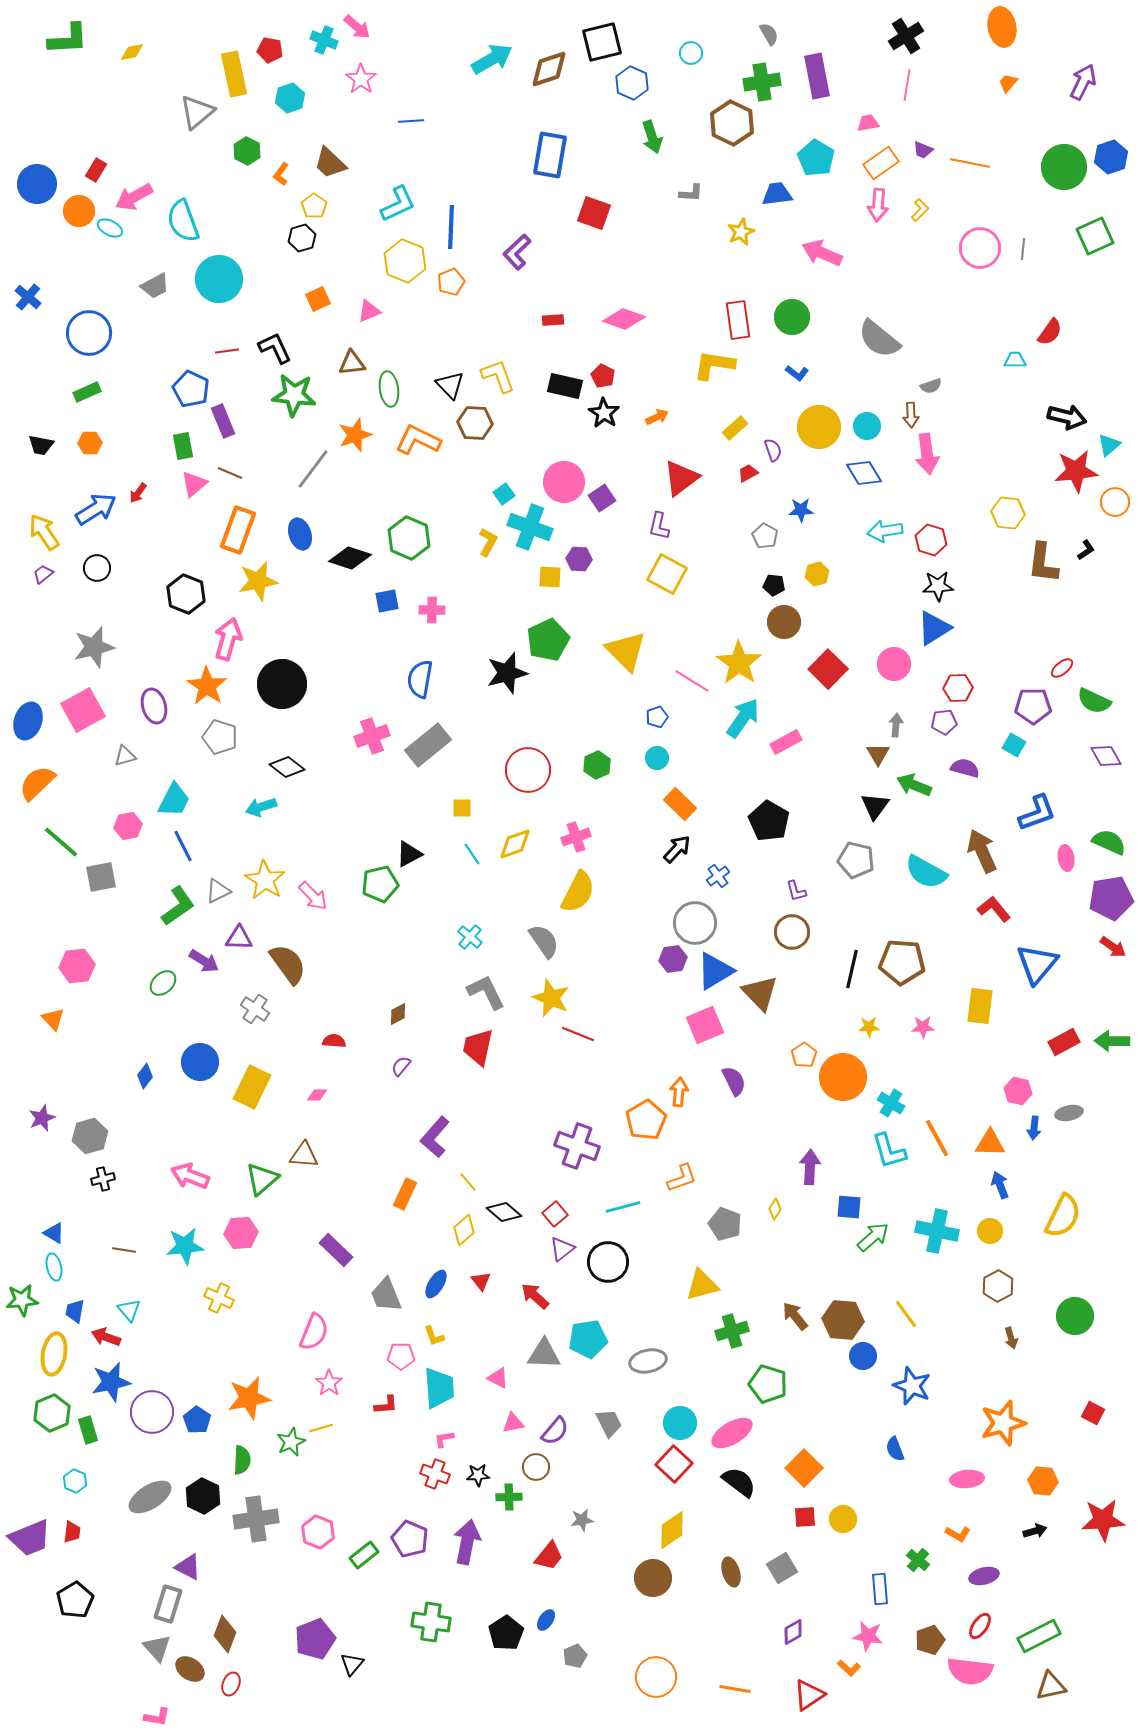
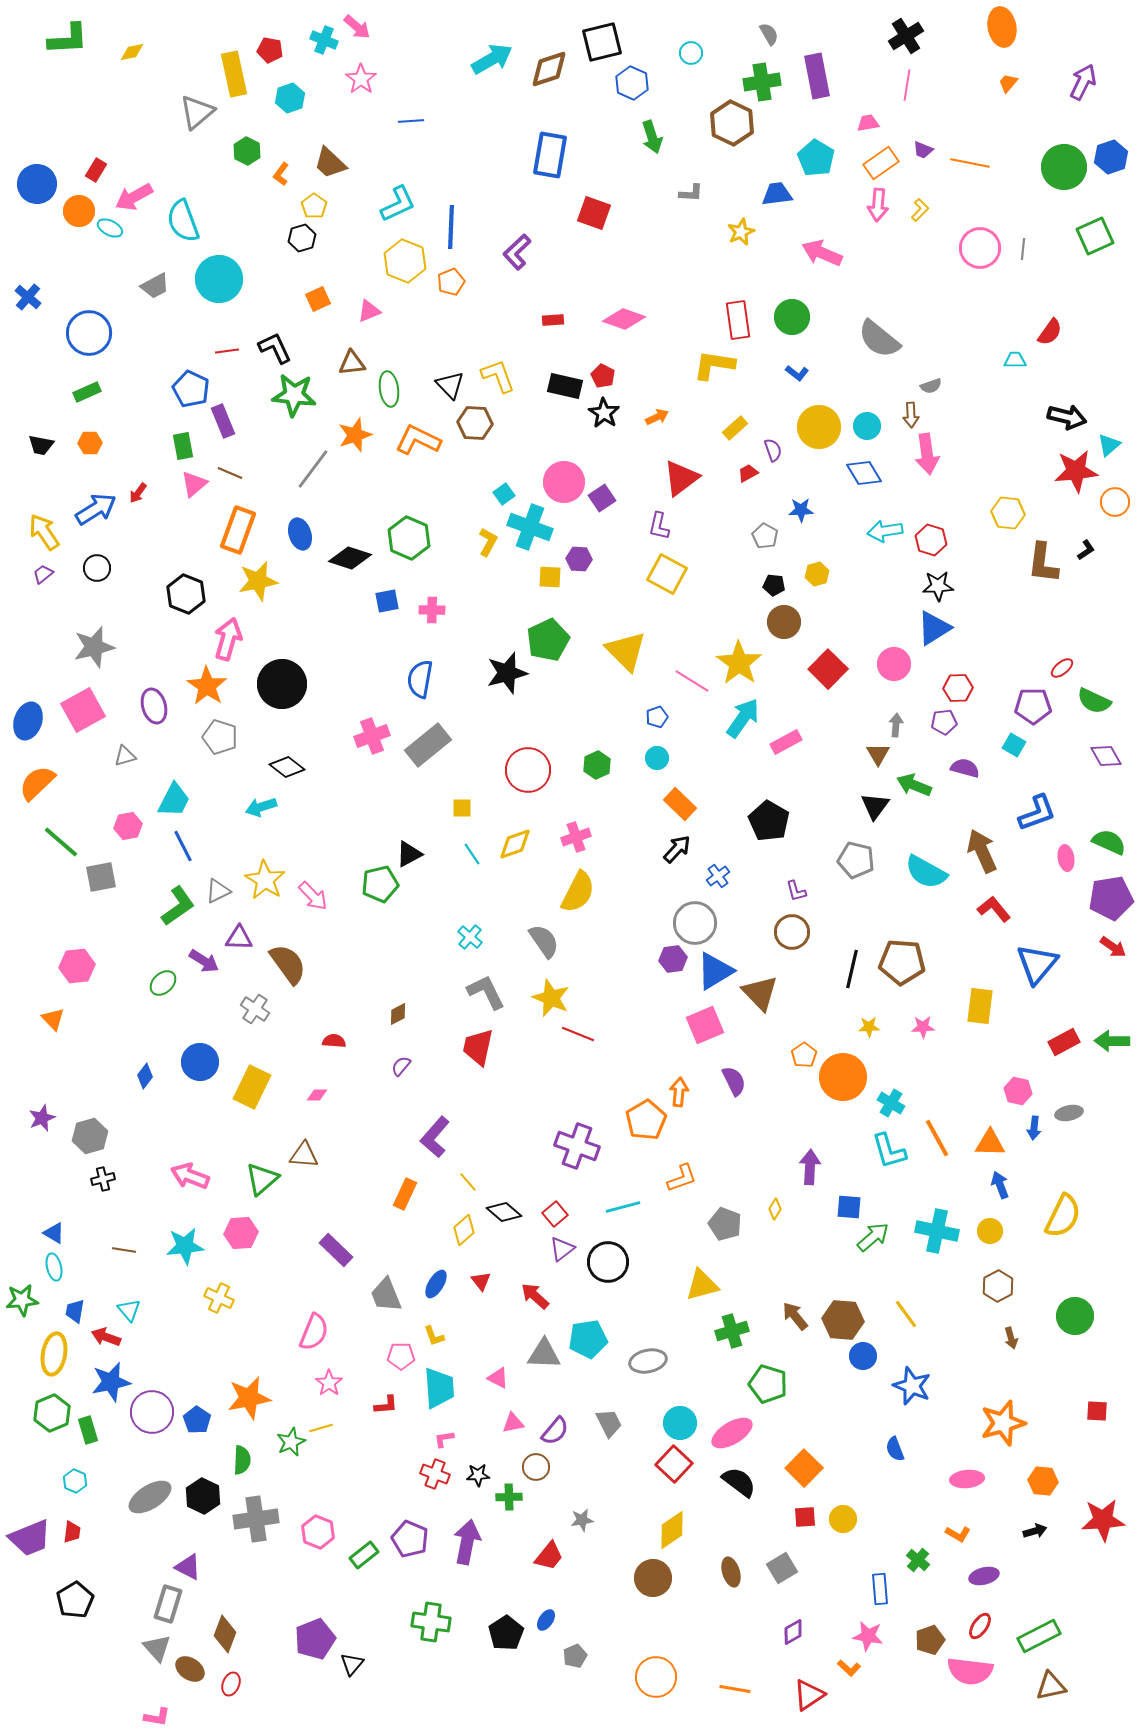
red square at (1093, 1413): moved 4 px right, 2 px up; rotated 25 degrees counterclockwise
